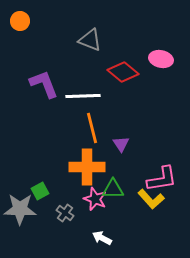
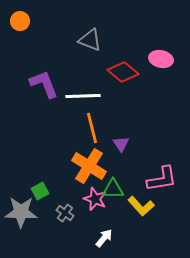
orange cross: moved 2 px right, 1 px up; rotated 32 degrees clockwise
yellow L-shape: moved 10 px left, 7 px down
gray star: moved 1 px right, 3 px down
white arrow: moved 2 px right; rotated 102 degrees clockwise
